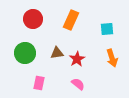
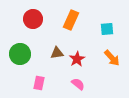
green circle: moved 5 px left, 1 px down
orange arrow: rotated 24 degrees counterclockwise
